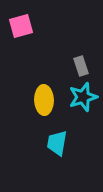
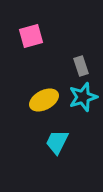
pink square: moved 10 px right, 10 px down
yellow ellipse: rotated 64 degrees clockwise
cyan trapezoid: moved 1 px up; rotated 16 degrees clockwise
